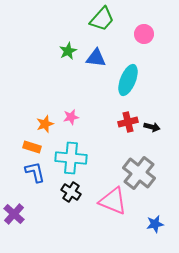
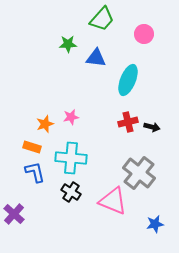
green star: moved 7 px up; rotated 24 degrees clockwise
